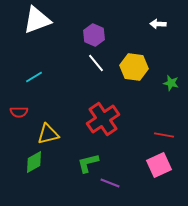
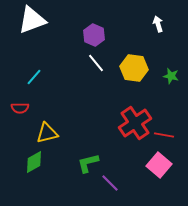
white triangle: moved 5 px left
white arrow: rotated 70 degrees clockwise
yellow hexagon: moved 1 px down
cyan line: rotated 18 degrees counterclockwise
green star: moved 7 px up
red semicircle: moved 1 px right, 4 px up
red cross: moved 32 px right, 4 px down
yellow triangle: moved 1 px left, 1 px up
pink square: rotated 25 degrees counterclockwise
purple line: rotated 24 degrees clockwise
